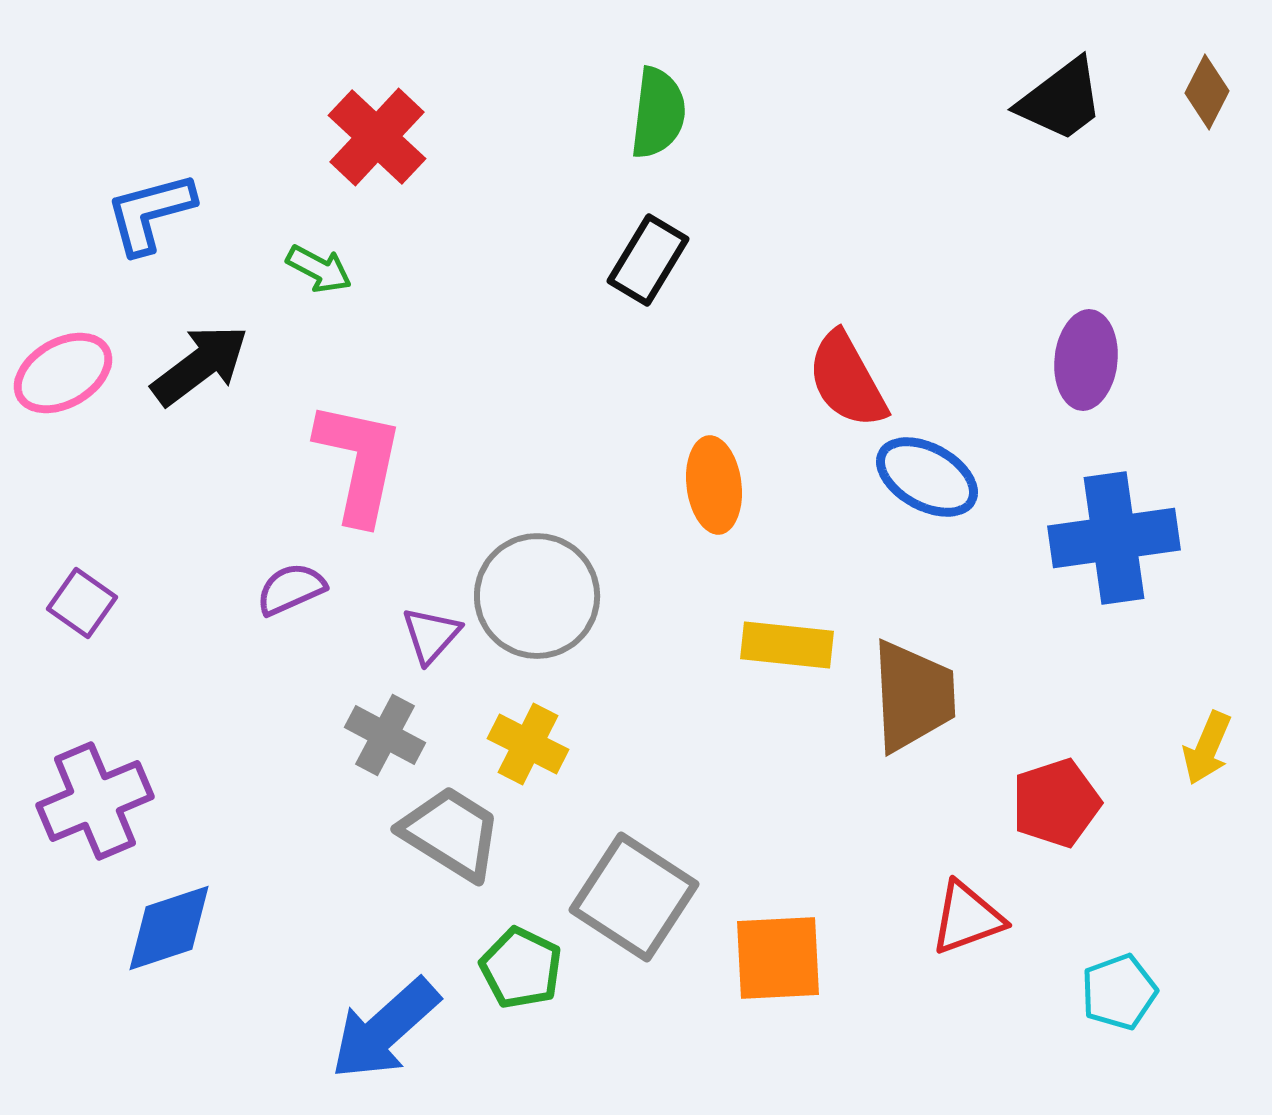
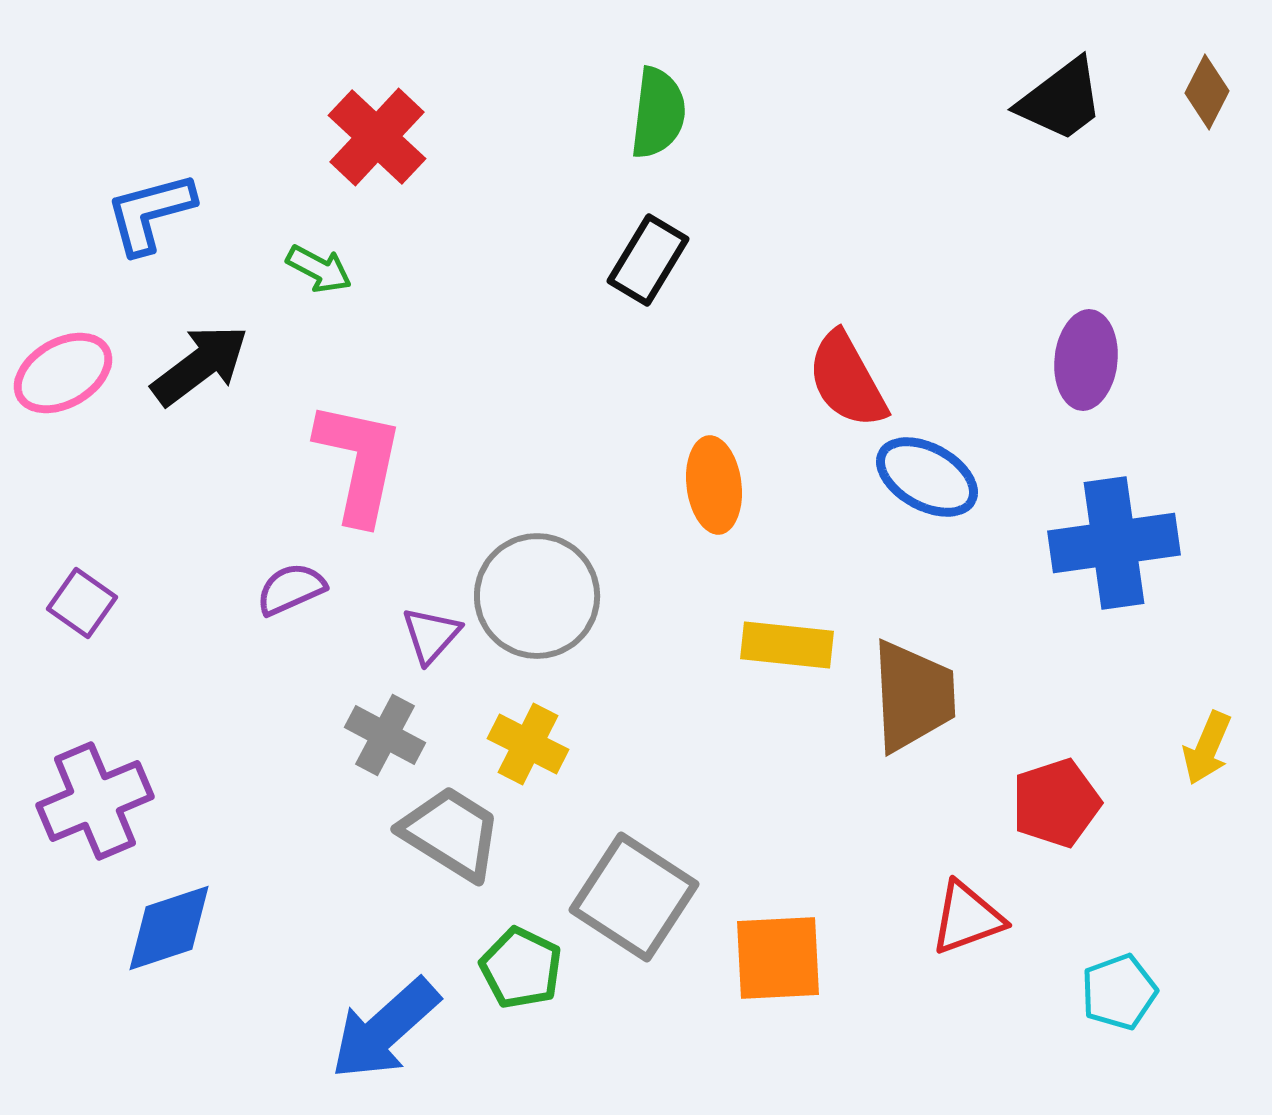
blue cross: moved 5 px down
